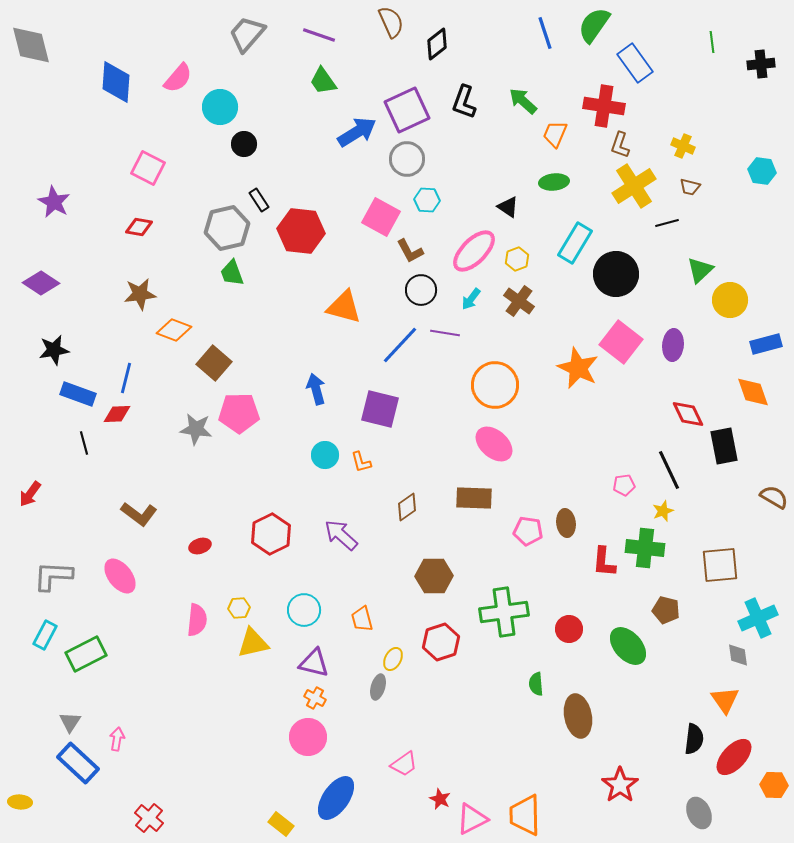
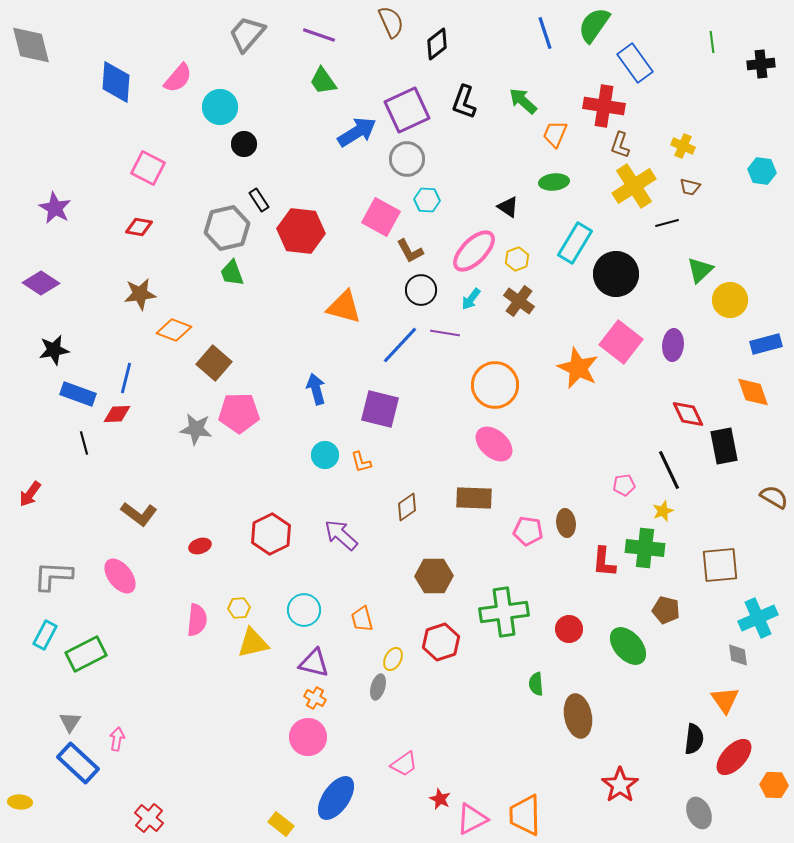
purple star at (54, 202): moved 1 px right, 6 px down
